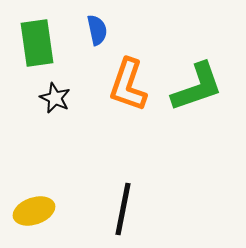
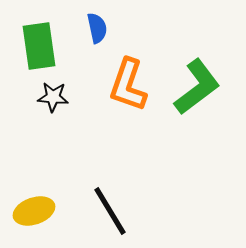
blue semicircle: moved 2 px up
green rectangle: moved 2 px right, 3 px down
green L-shape: rotated 18 degrees counterclockwise
black star: moved 2 px left, 1 px up; rotated 20 degrees counterclockwise
black line: moved 13 px left, 2 px down; rotated 42 degrees counterclockwise
